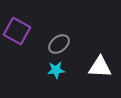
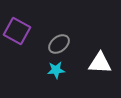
white triangle: moved 4 px up
